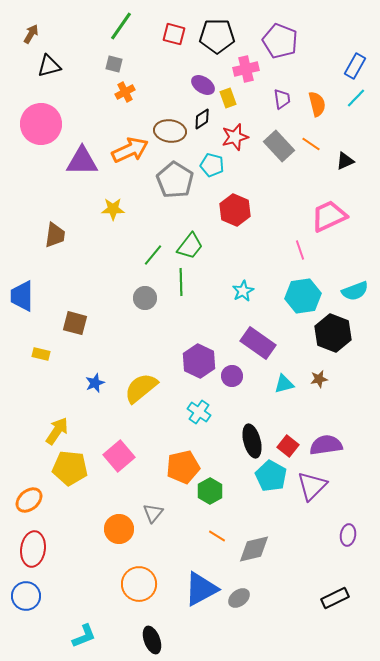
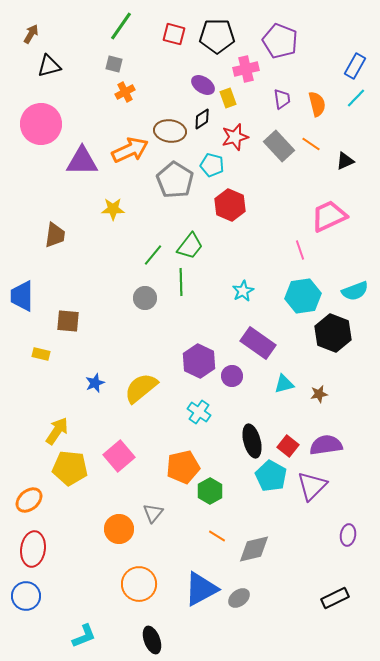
red hexagon at (235, 210): moved 5 px left, 5 px up
brown square at (75, 323): moved 7 px left, 2 px up; rotated 10 degrees counterclockwise
brown star at (319, 379): moved 15 px down
